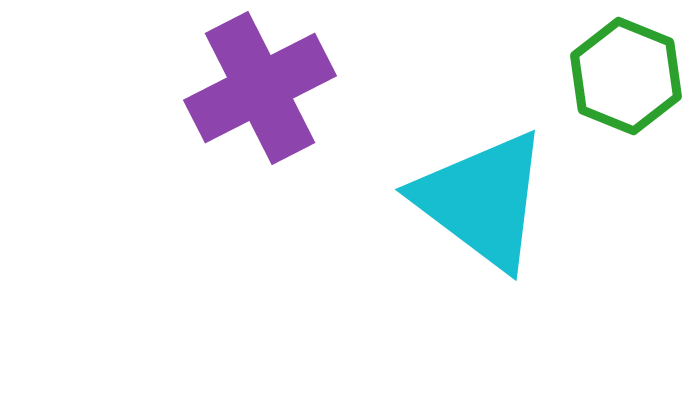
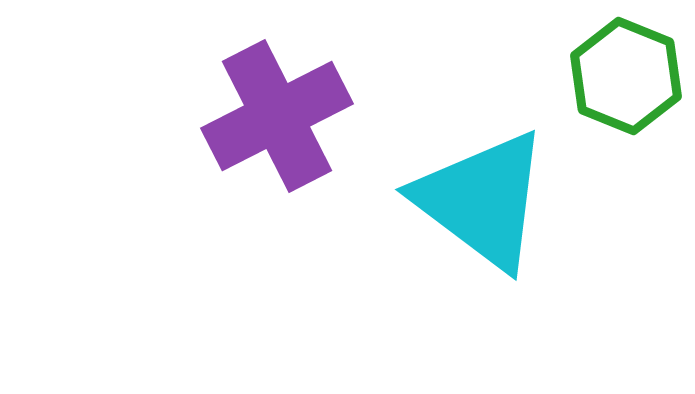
purple cross: moved 17 px right, 28 px down
